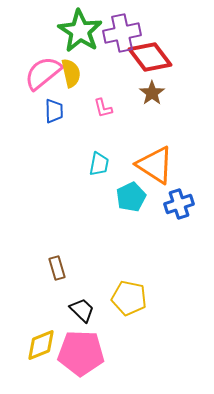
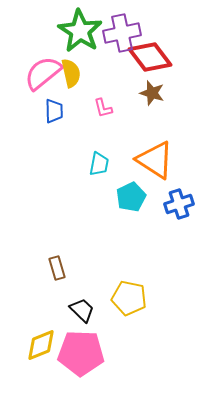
brown star: rotated 20 degrees counterclockwise
orange triangle: moved 5 px up
